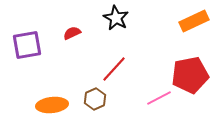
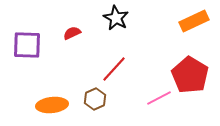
purple square: rotated 12 degrees clockwise
red pentagon: rotated 30 degrees counterclockwise
